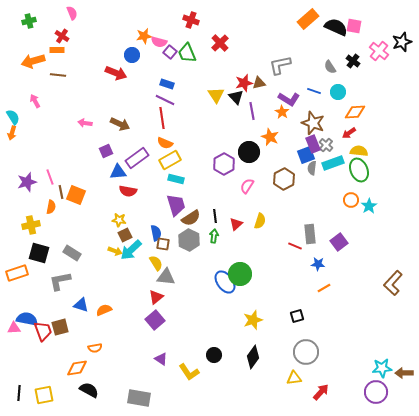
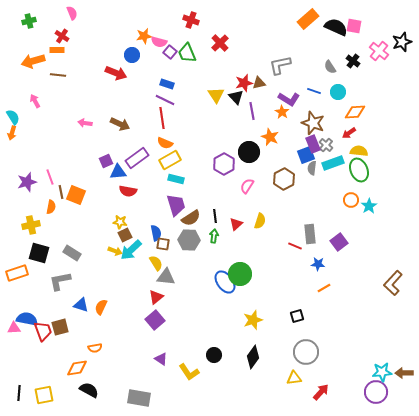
purple square at (106, 151): moved 10 px down
yellow star at (119, 220): moved 1 px right, 2 px down
gray hexagon at (189, 240): rotated 25 degrees counterclockwise
orange semicircle at (104, 310): moved 3 px left, 3 px up; rotated 42 degrees counterclockwise
cyan star at (382, 368): moved 4 px down
